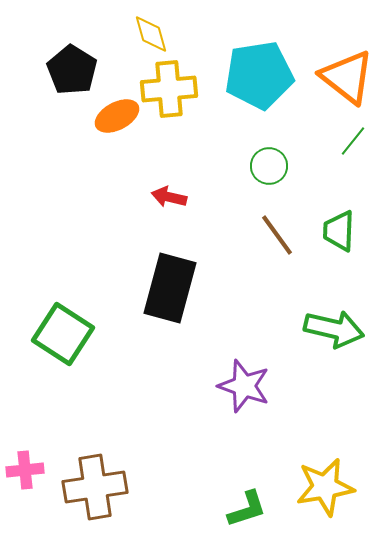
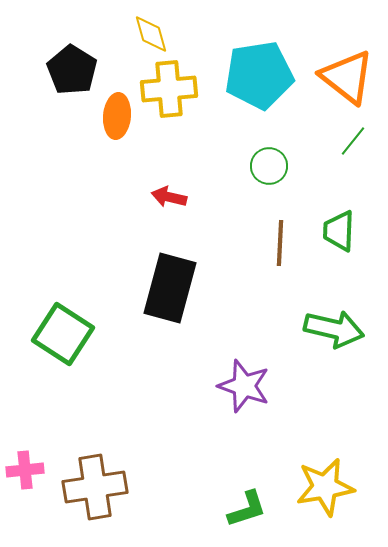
orange ellipse: rotated 57 degrees counterclockwise
brown line: moved 3 px right, 8 px down; rotated 39 degrees clockwise
